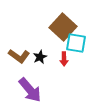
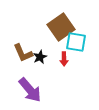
brown square: moved 2 px left; rotated 12 degrees clockwise
cyan square: moved 1 px up
brown L-shape: moved 4 px right, 3 px up; rotated 30 degrees clockwise
